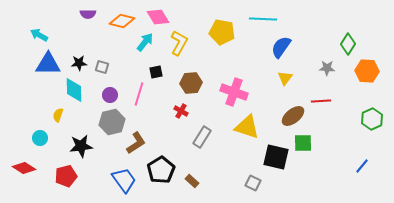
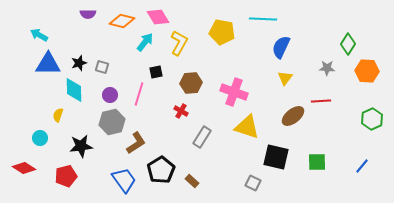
blue semicircle at (281, 47): rotated 10 degrees counterclockwise
black star at (79, 63): rotated 14 degrees counterclockwise
green square at (303, 143): moved 14 px right, 19 px down
